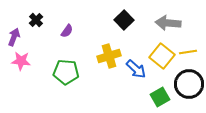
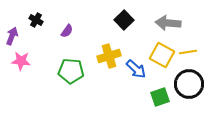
black cross: rotated 16 degrees counterclockwise
purple arrow: moved 2 px left, 1 px up
yellow square: moved 1 px up; rotated 10 degrees counterclockwise
green pentagon: moved 5 px right, 1 px up
green square: rotated 12 degrees clockwise
